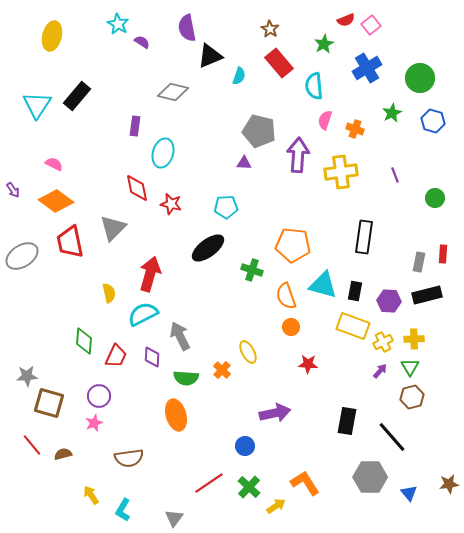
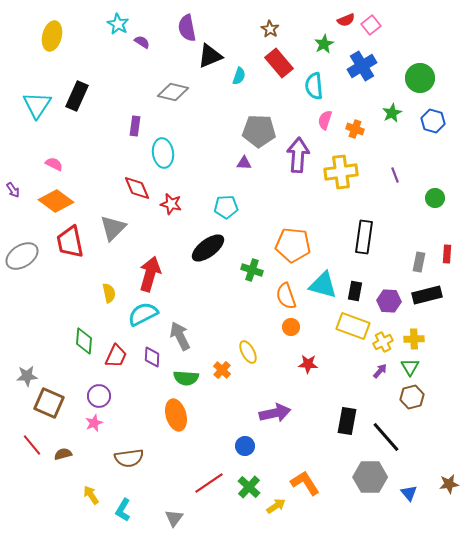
blue cross at (367, 68): moved 5 px left, 2 px up
black rectangle at (77, 96): rotated 16 degrees counterclockwise
gray pentagon at (259, 131): rotated 12 degrees counterclockwise
cyan ellipse at (163, 153): rotated 24 degrees counterclockwise
red diamond at (137, 188): rotated 12 degrees counterclockwise
red rectangle at (443, 254): moved 4 px right
brown square at (49, 403): rotated 8 degrees clockwise
black line at (392, 437): moved 6 px left
